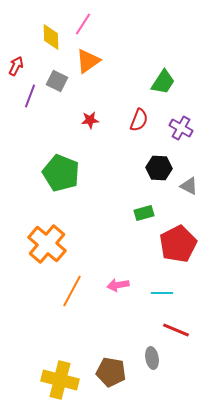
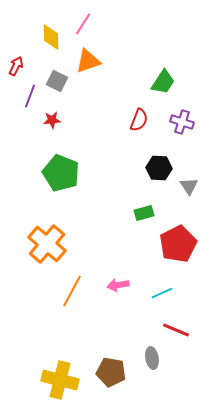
orange triangle: rotated 16 degrees clockwise
red star: moved 38 px left
purple cross: moved 1 px right, 6 px up; rotated 10 degrees counterclockwise
gray triangle: rotated 30 degrees clockwise
cyan line: rotated 25 degrees counterclockwise
